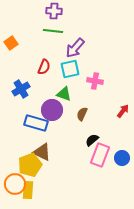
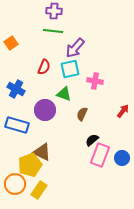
blue cross: moved 5 px left; rotated 30 degrees counterclockwise
purple circle: moved 7 px left
blue rectangle: moved 19 px left, 2 px down
yellow rectangle: moved 11 px right; rotated 30 degrees clockwise
